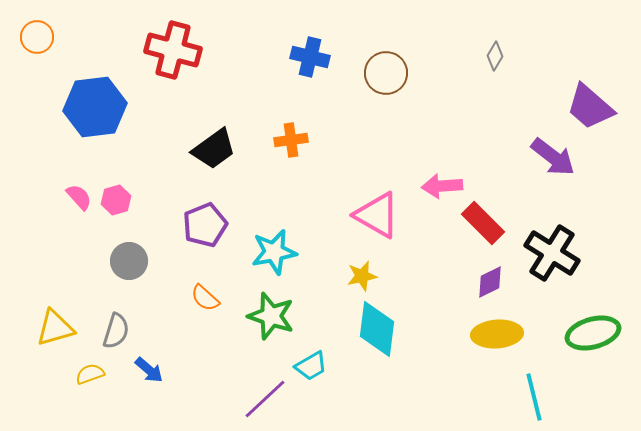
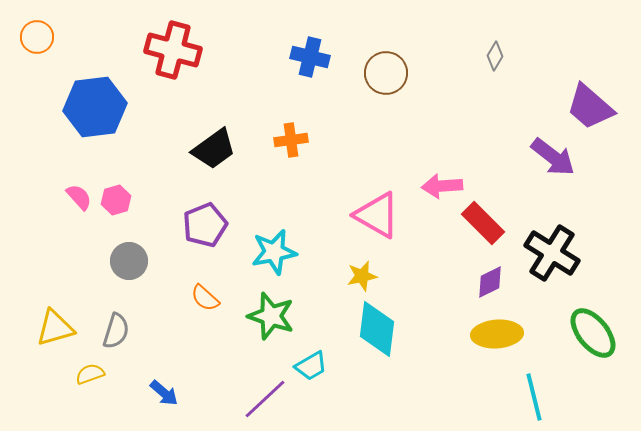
green ellipse: rotated 66 degrees clockwise
blue arrow: moved 15 px right, 23 px down
